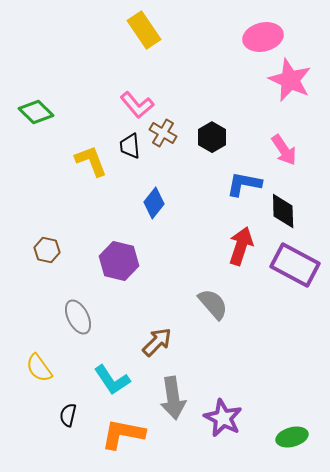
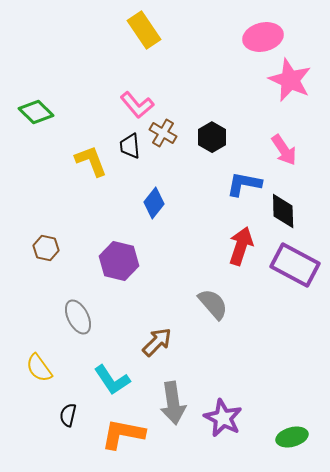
brown hexagon: moved 1 px left, 2 px up
gray arrow: moved 5 px down
